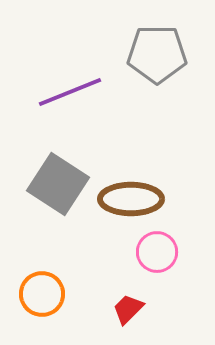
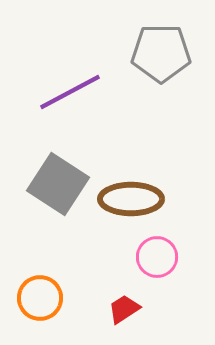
gray pentagon: moved 4 px right, 1 px up
purple line: rotated 6 degrees counterclockwise
pink circle: moved 5 px down
orange circle: moved 2 px left, 4 px down
red trapezoid: moved 4 px left; rotated 12 degrees clockwise
